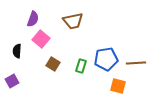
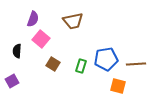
brown line: moved 1 px down
